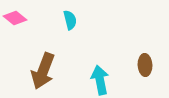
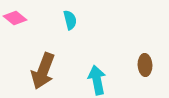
cyan arrow: moved 3 px left
